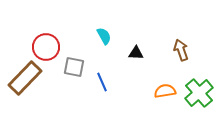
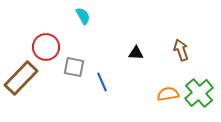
cyan semicircle: moved 21 px left, 20 px up
brown rectangle: moved 4 px left
orange semicircle: moved 3 px right, 3 px down
